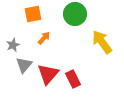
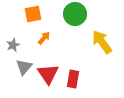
gray triangle: moved 2 px down
red triangle: rotated 15 degrees counterclockwise
red rectangle: rotated 36 degrees clockwise
